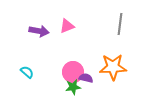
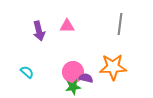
pink triangle: rotated 21 degrees clockwise
purple arrow: rotated 66 degrees clockwise
